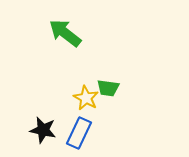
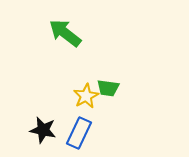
yellow star: moved 2 px up; rotated 15 degrees clockwise
